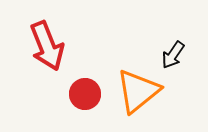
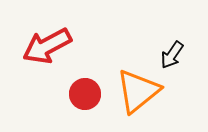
red arrow: rotated 84 degrees clockwise
black arrow: moved 1 px left
